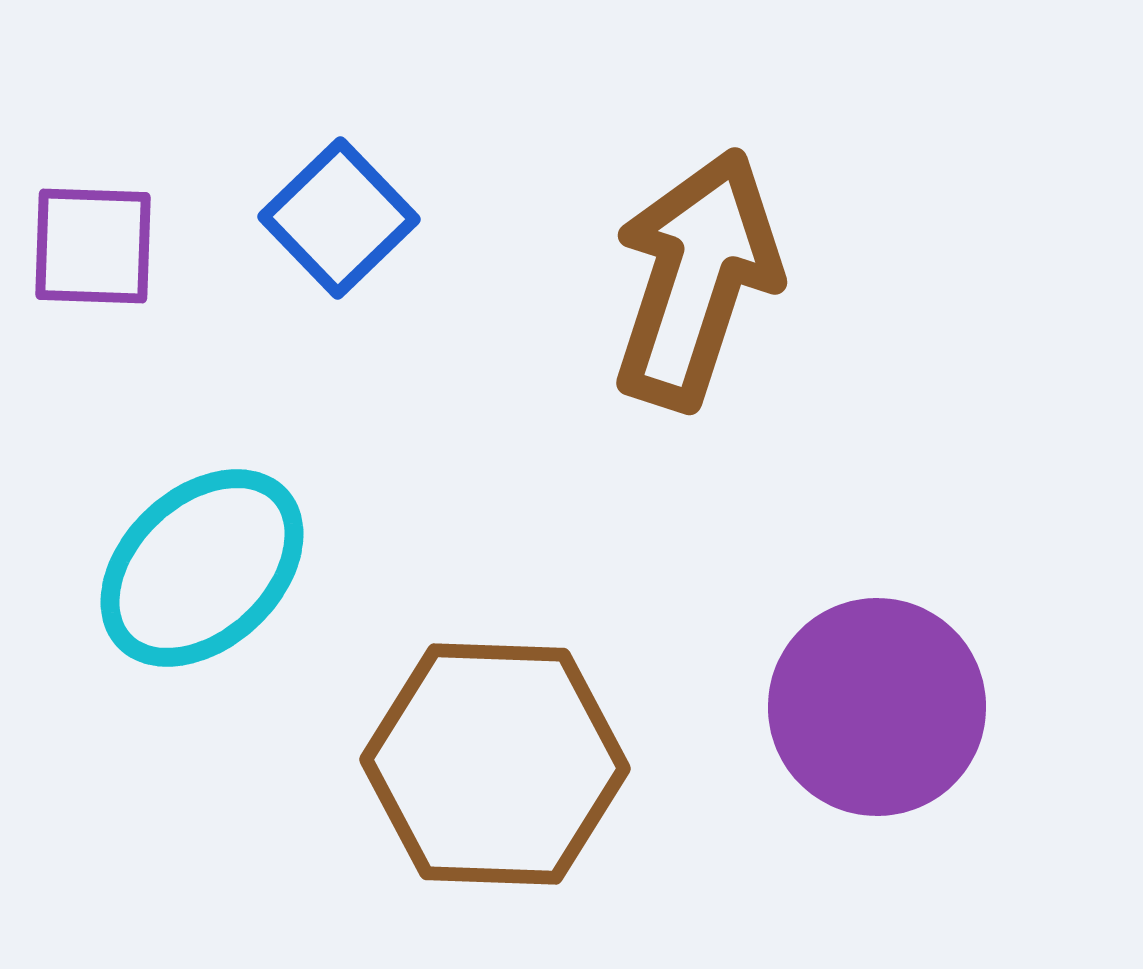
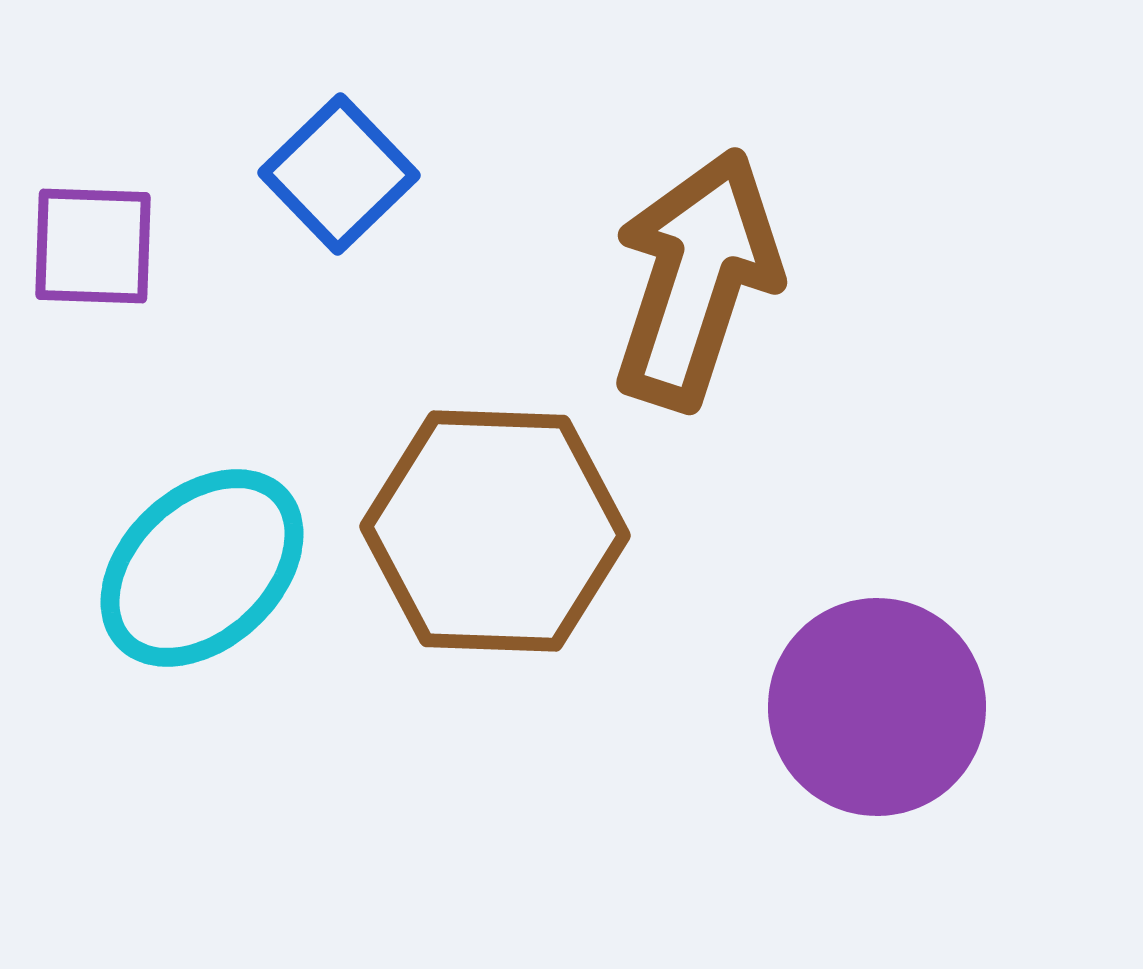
blue square: moved 44 px up
brown hexagon: moved 233 px up
